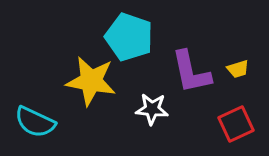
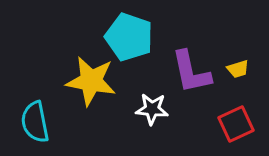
cyan semicircle: rotated 54 degrees clockwise
